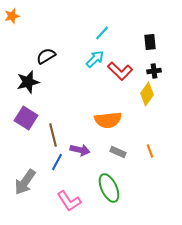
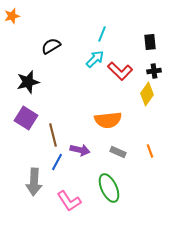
cyan line: moved 1 px down; rotated 21 degrees counterclockwise
black semicircle: moved 5 px right, 10 px up
gray arrow: moved 9 px right; rotated 32 degrees counterclockwise
